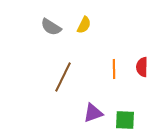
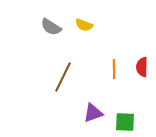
yellow semicircle: rotated 84 degrees clockwise
green square: moved 2 px down
